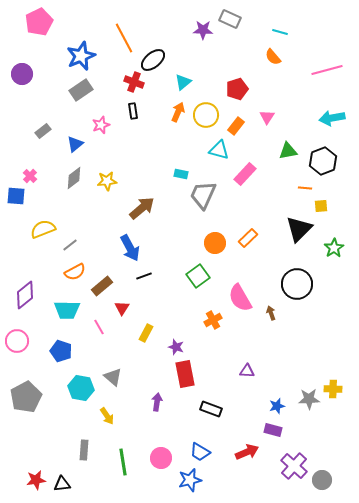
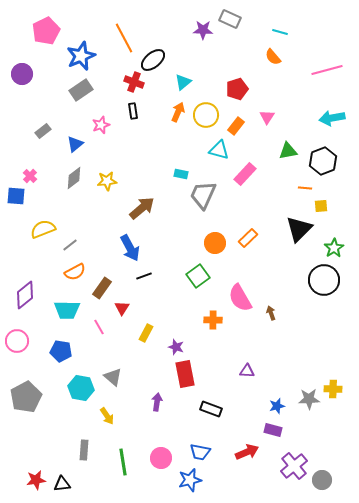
pink pentagon at (39, 22): moved 7 px right, 9 px down
black circle at (297, 284): moved 27 px right, 4 px up
brown rectangle at (102, 286): moved 2 px down; rotated 15 degrees counterclockwise
orange cross at (213, 320): rotated 30 degrees clockwise
blue pentagon at (61, 351): rotated 10 degrees counterclockwise
blue trapezoid at (200, 452): rotated 20 degrees counterclockwise
purple cross at (294, 466): rotated 8 degrees clockwise
